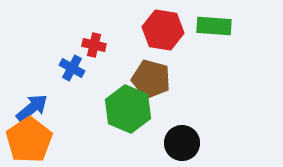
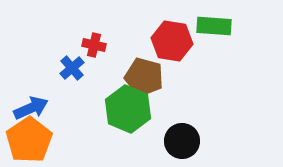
red hexagon: moved 9 px right, 11 px down
blue cross: rotated 20 degrees clockwise
brown pentagon: moved 7 px left, 2 px up
blue arrow: moved 1 px left; rotated 16 degrees clockwise
black circle: moved 2 px up
